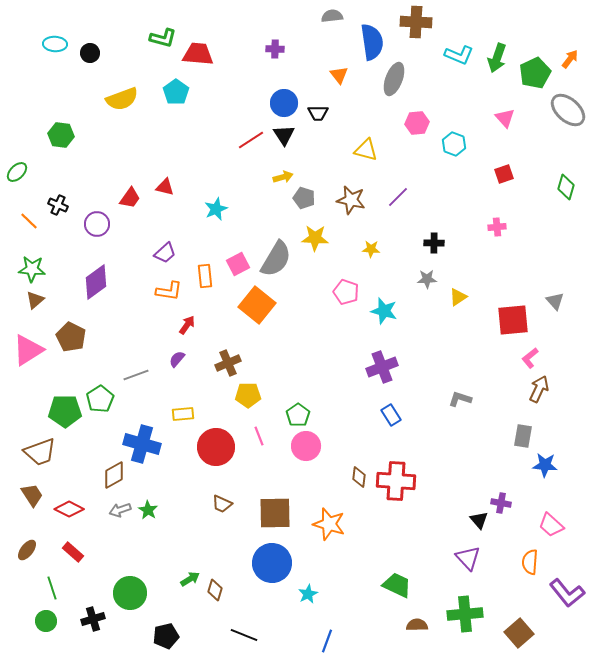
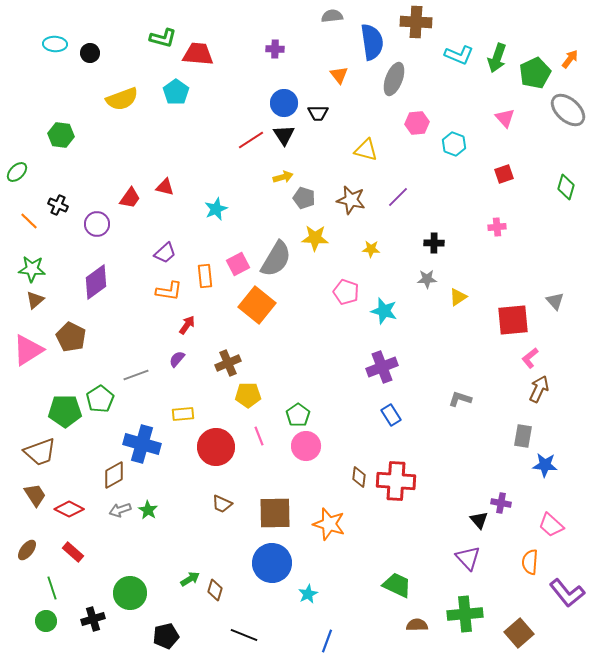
brown trapezoid at (32, 495): moved 3 px right
